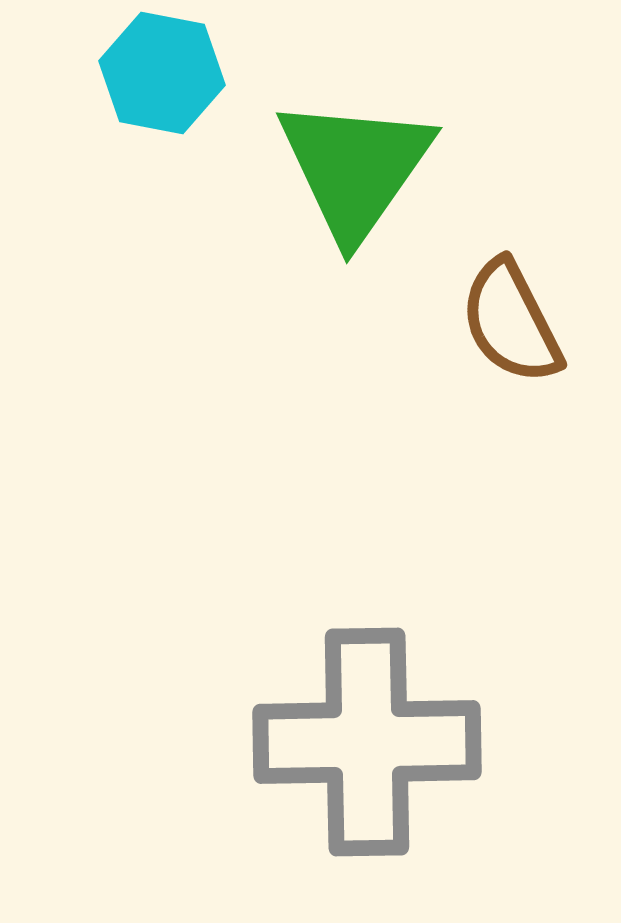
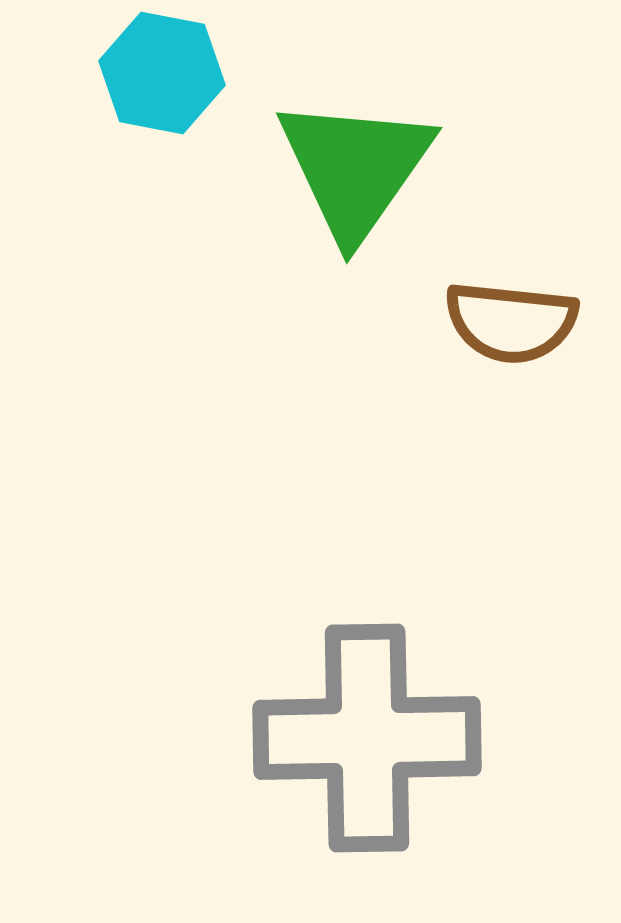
brown semicircle: rotated 57 degrees counterclockwise
gray cross: moved 4 px up
